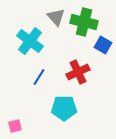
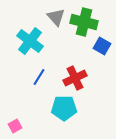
blue square: moved 1 px left, 1 px down
red cross: moved 3 px left, 6 px down
pink square: rotated 16 degrees counterclockwise
